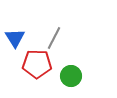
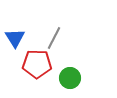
green circle: moved 1 px left, 2 px down
